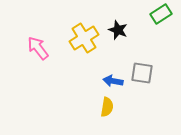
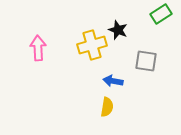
yellow cross: moved 8 px right, 7 px down; rotated 16 degrees clockwise
pink arrow: rotated 35 degrees clockwise
gray square: moved 4 px right, 12 px up
